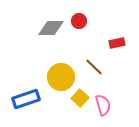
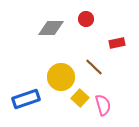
red circle: moved 7 px right, 2 px up
